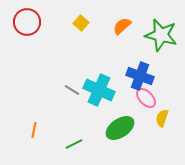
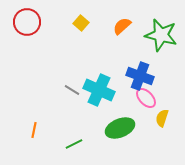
green ellipse: rotated 12 degrees clockwise
